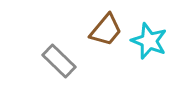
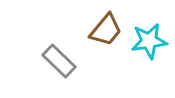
cyan star: rotated 30 degrees counterclockwise
